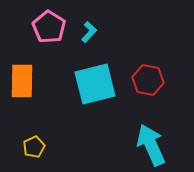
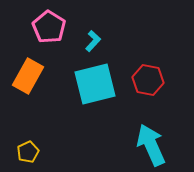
cyan L-shape: moved 4 px right, 9 px down
orange rectangle: moved 6 px right, 5 px up; rotated 28 degrees clockwise
yellow pentagon: moved 6 px left, 5 px down
